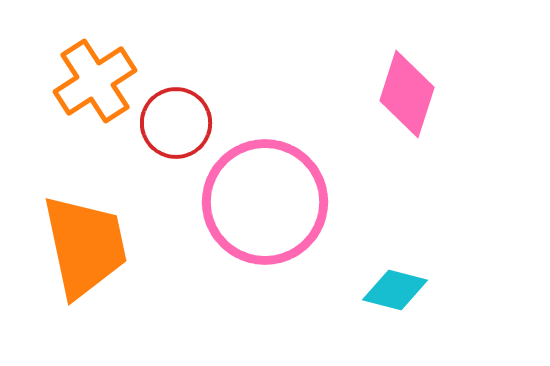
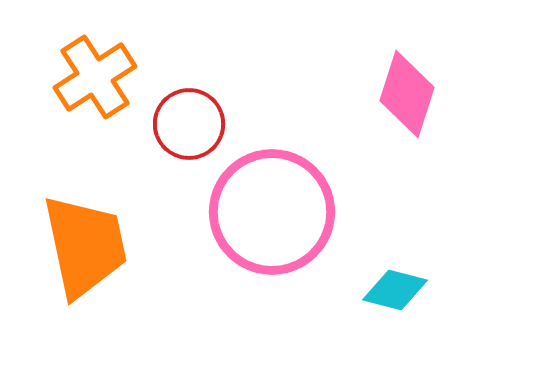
orange cross: moved 4 px up
red circle: moved 13 px right, 1 px down
pink circle: moved 7 px right, 10 px down
